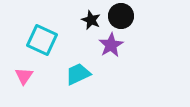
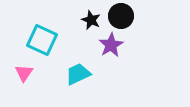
pink triangle: moved 3 px up
